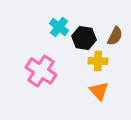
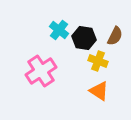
cyan cross: moved 3 px down
yellow cross: rotated 18 degrees clockwise
pink cross: rotated 24 degrees clockwise
orange triangle: rotated 15 degrees counterclockwise
